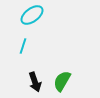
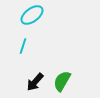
black arrow: rotated 60 degrees clockwise
